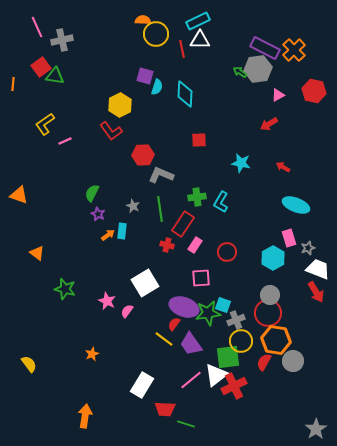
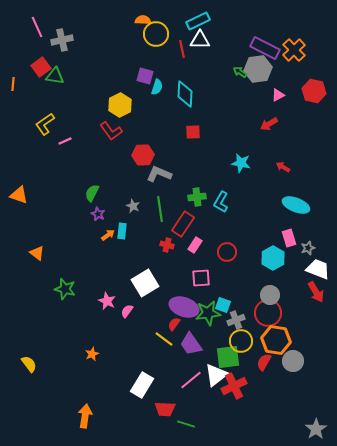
red square at (199, 140): moved 6 px left, 8 px up
gray L-shape at (161, 175): moved 2 px left, 1 px up
